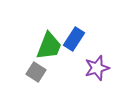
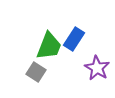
purple star: rotated 25 degrees counterclockwise
